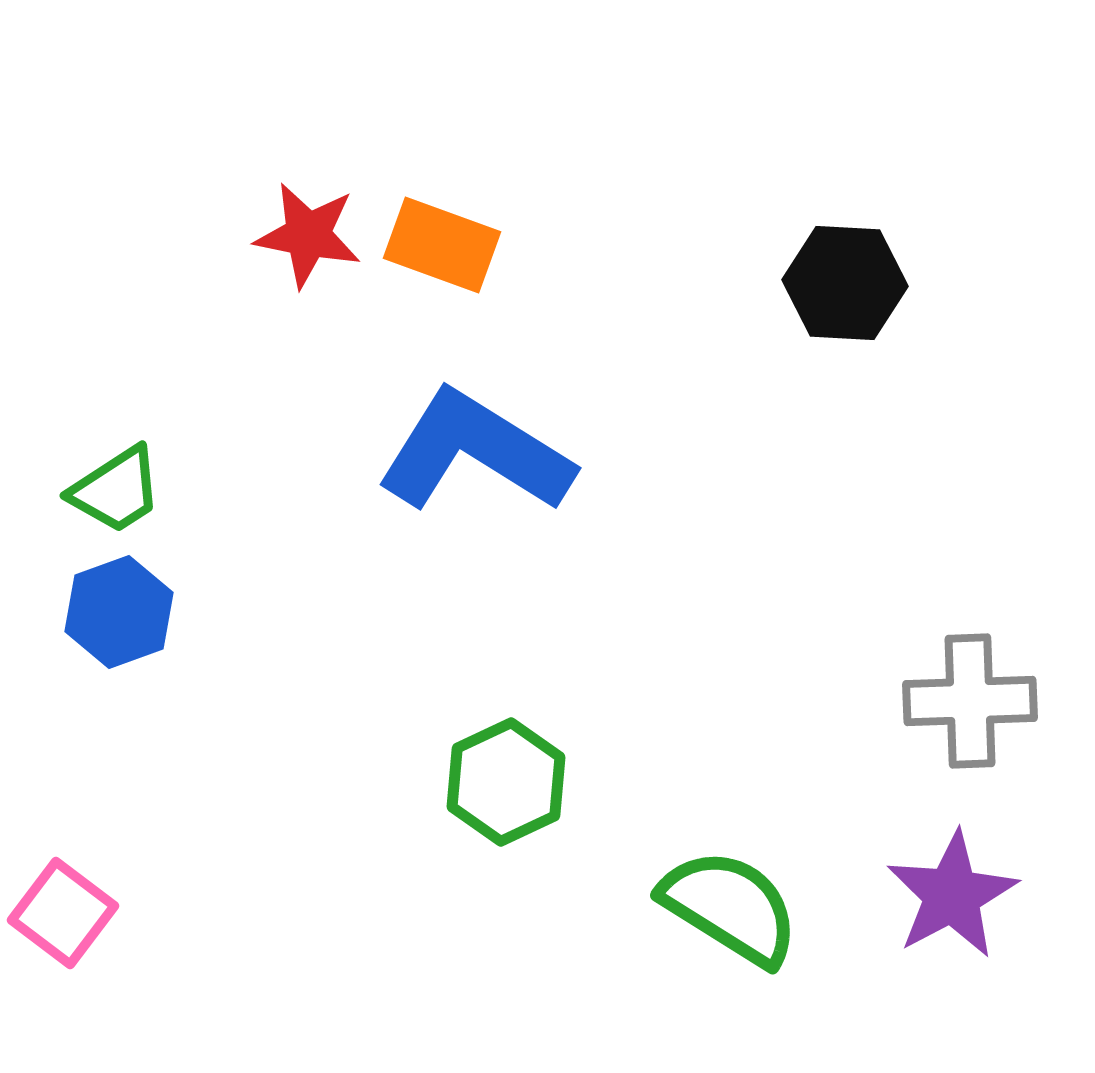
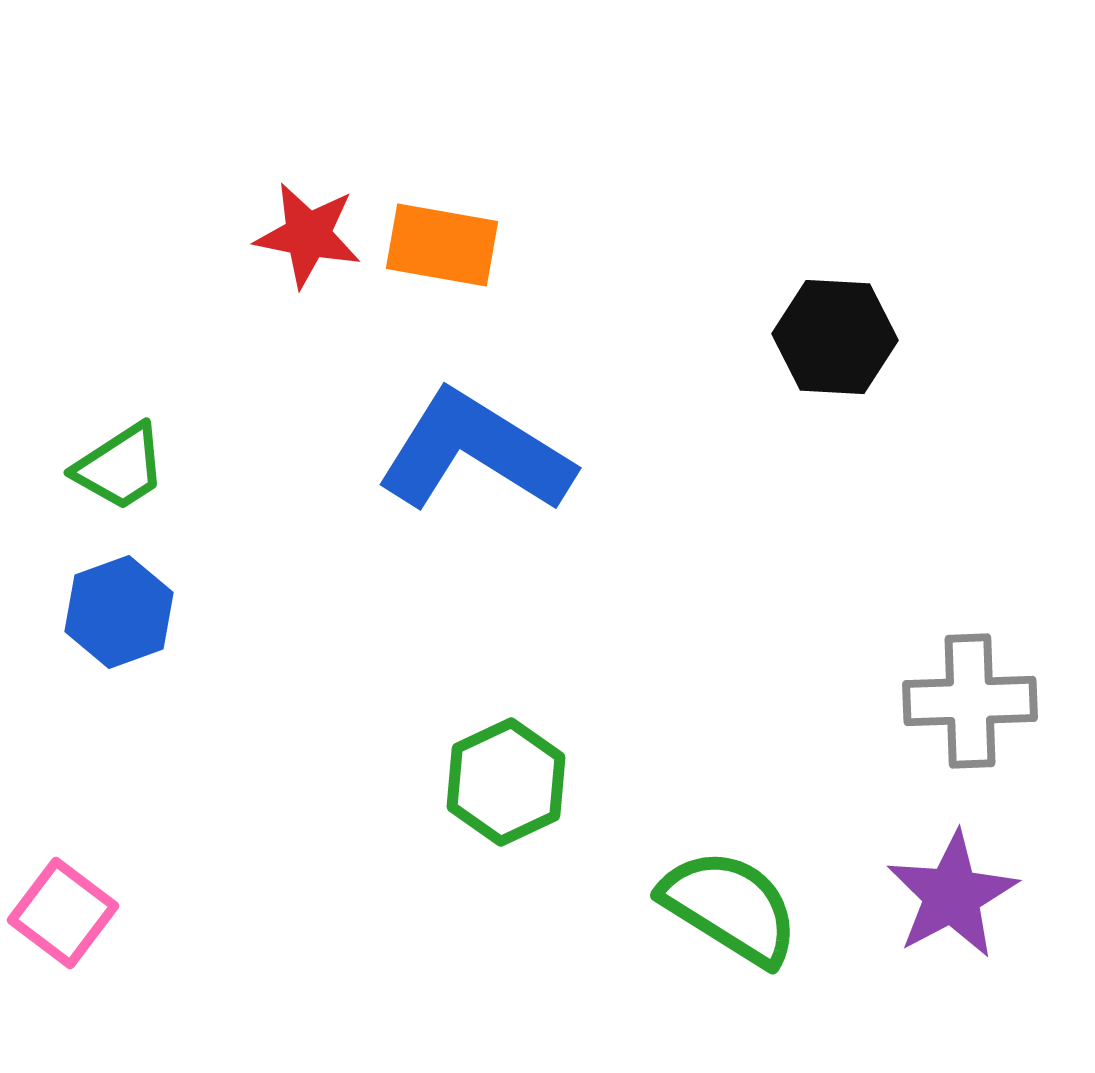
orange rectangle: rotated 10 degrees counterclockwise
black hexagon: moved 10 px left, 54 px down
green trapezoid: moved 4 px right, 23 px up
